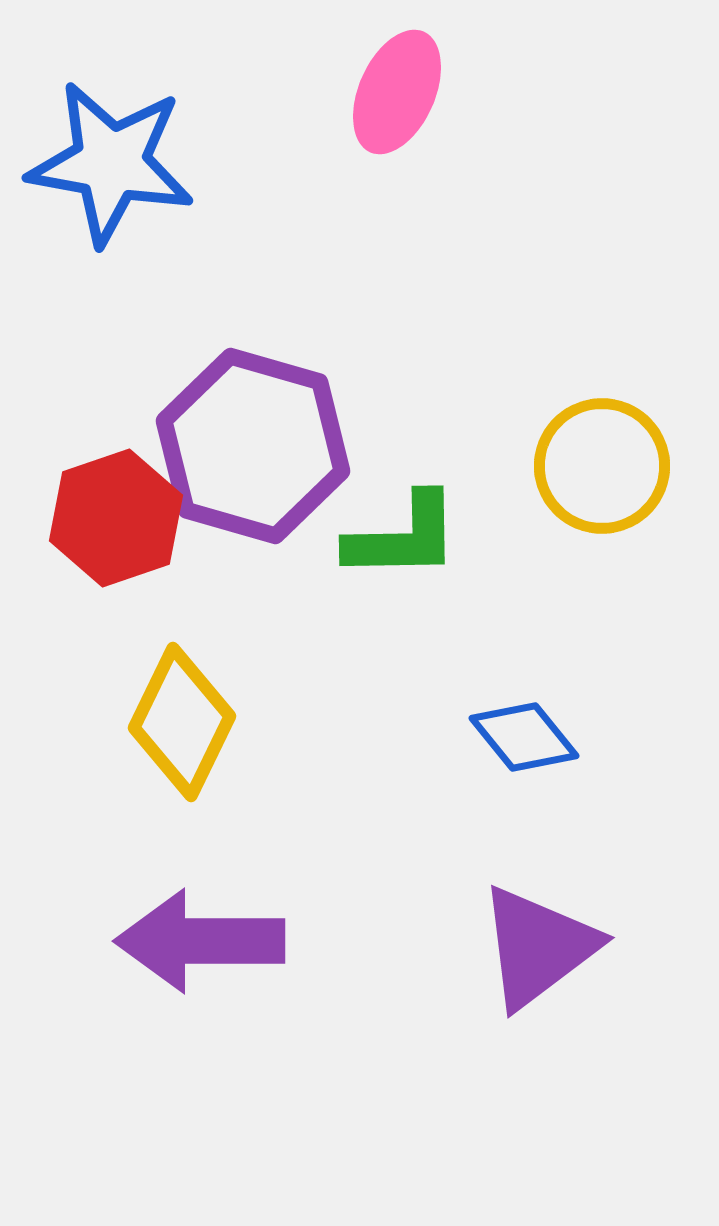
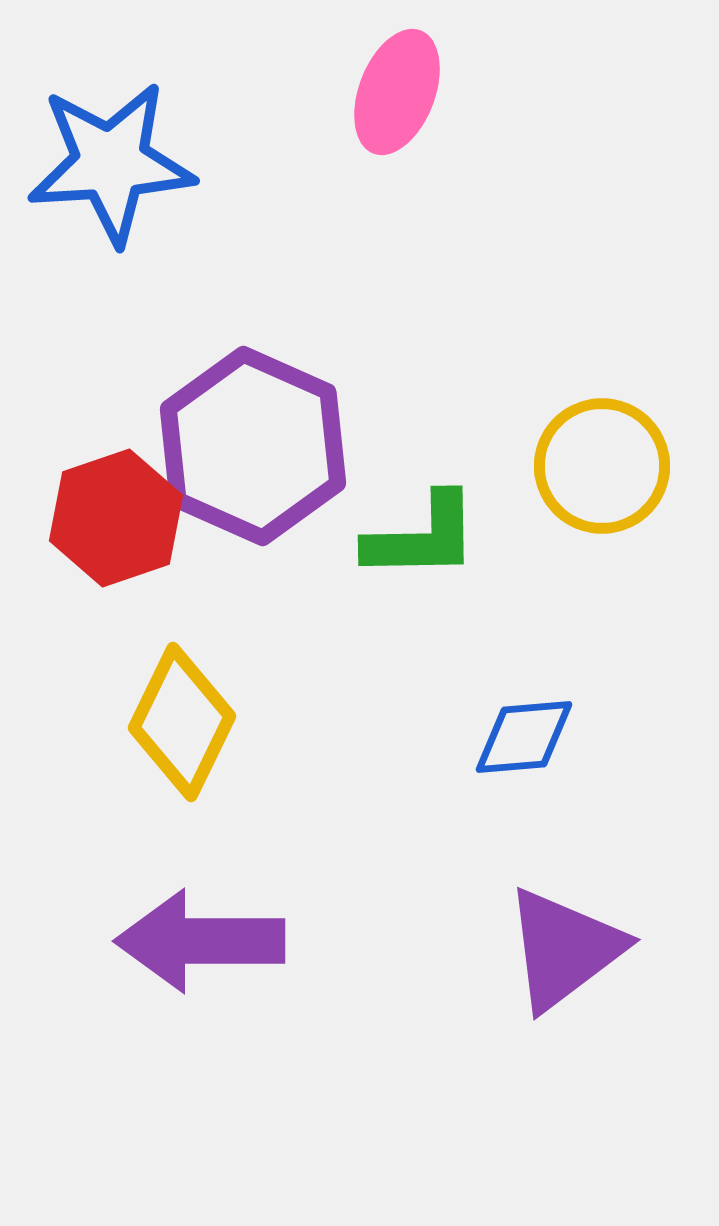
pink ellipse: rotated 3 degrees counterclockwise
blue star: rotated 14 degrees counterclockwise
purple hexagon: rotated 8 degrees clockwise
green L-shape: moved 19 px right
blue diamond: rotated 56 degrees counterclockwise
purple triangle: moved 26 px right, 2 px down
